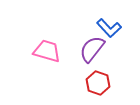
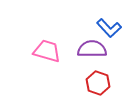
purple semicircle: rotated 52 degrees clockwise
